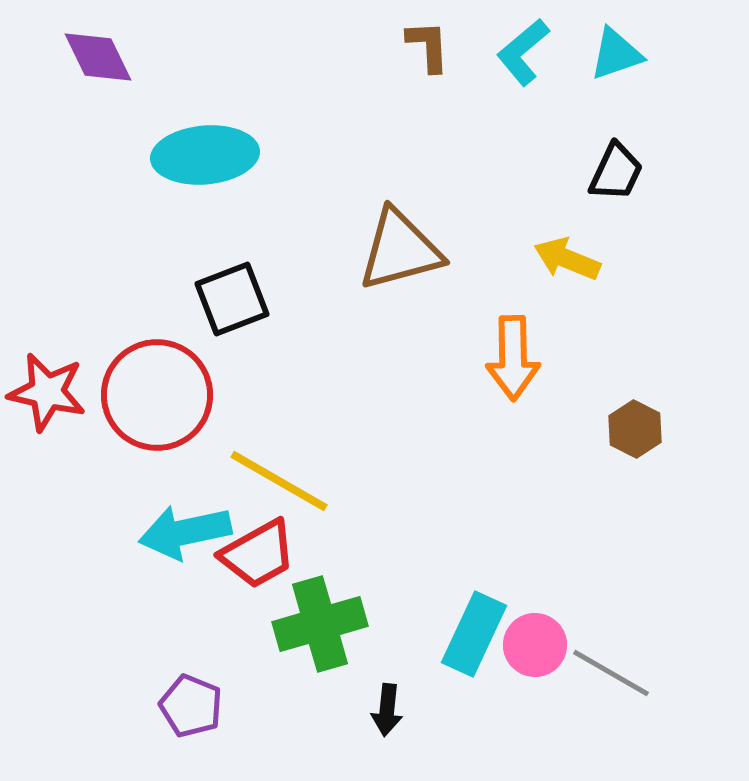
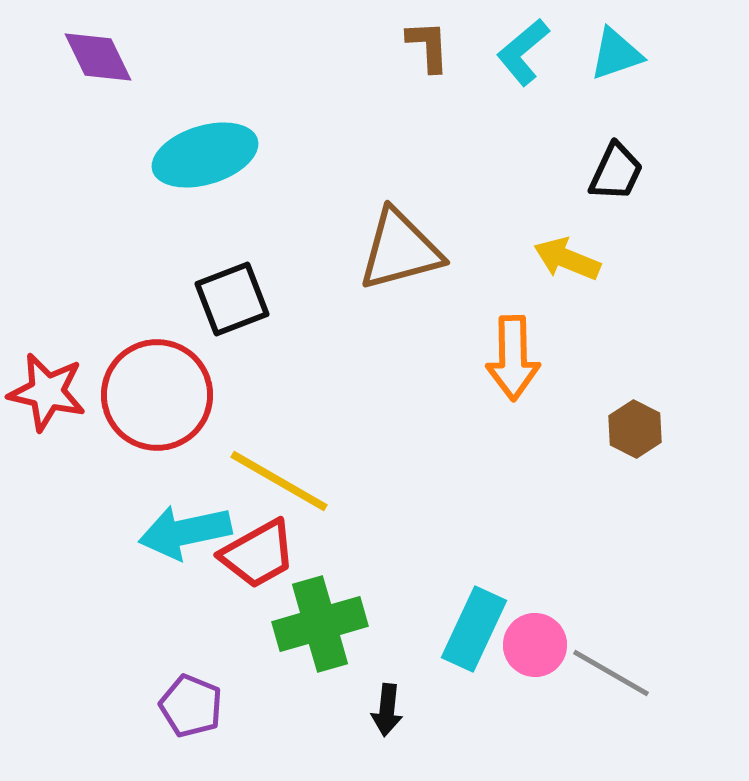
cyan ellipse: rotated 12 degrees counterclockwise
cyan rectangle: moved 5 px up
